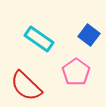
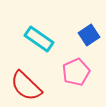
blue square: rotated 20 degrees clockwise
pink pentagon: rotated 12 degrees clockwise
